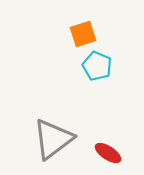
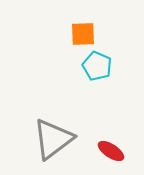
orange square: rotated 16 degrees clockwise
red ellipse: moved 3 px right, 2 px up
